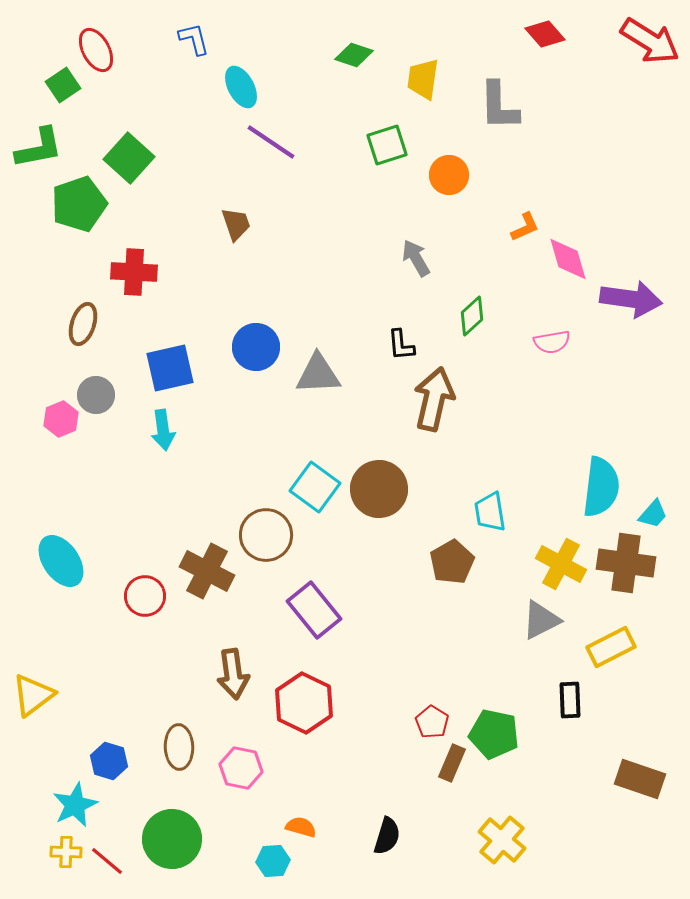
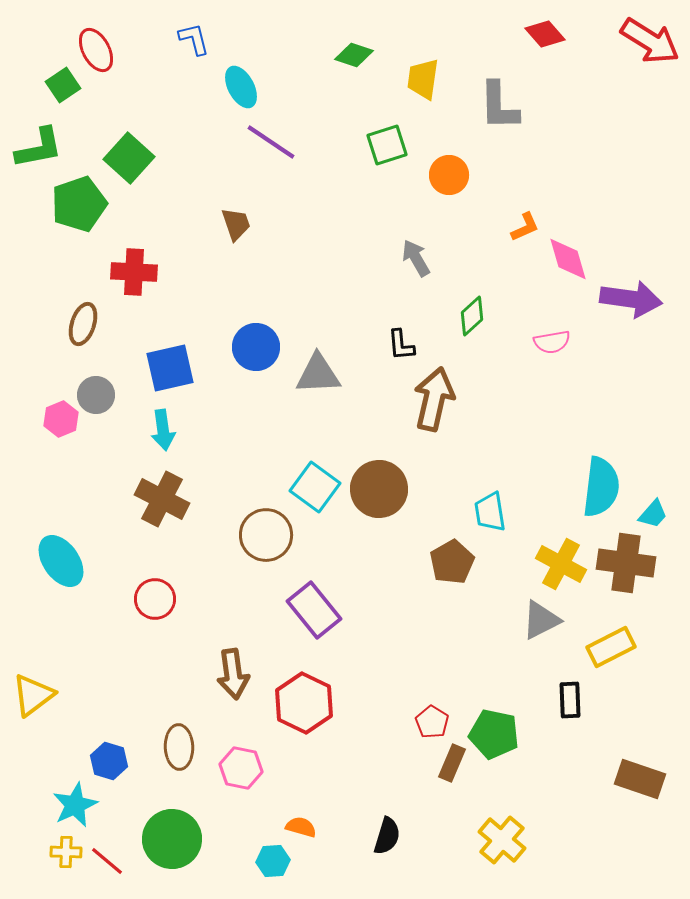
brown cross at (207, 571): moved 45 px left, 72 px up
red circle at (145, 596): moved 10 px right, 3 px down
